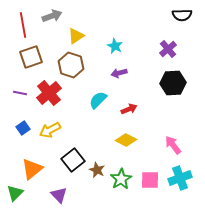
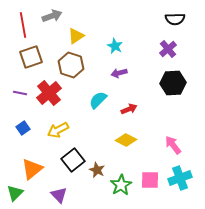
black semicircle: moved 7 px left, 4 px down
yellow arrow: moved 8 px right
green star: moved 6 px down
